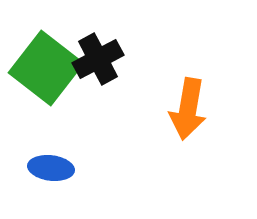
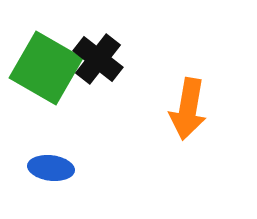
black cross: rotated 24 degrees counterclockwise
green square: rotated 8 degrees counterclockwise
